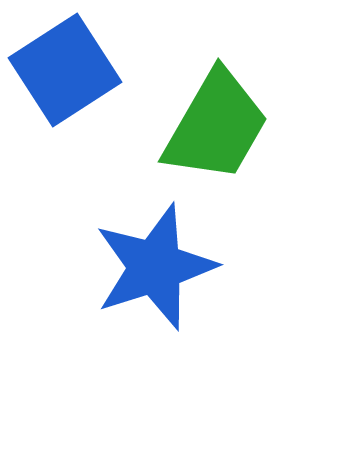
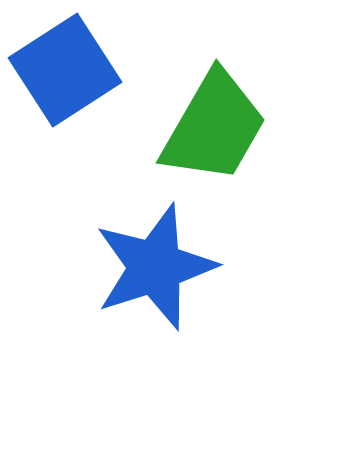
green trapezoid: moved 2 px left, 1 px down
